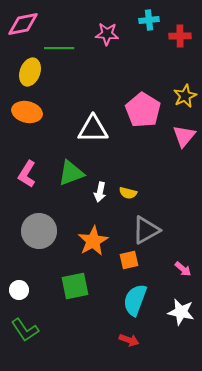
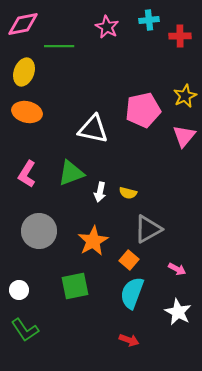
pink star: moved 7 px up; rotated 25 degrees clockwise
green line: moved 2 px up
yellow ellipse: moved 6 px left
pink pentagon: rotated 28 degrees clockwise
white triangle: rotated 12 degrees clockwise
gray triangle: moved 2 px right, 1 px up
orange square: rotated 36 degrees counterclockwise
pink arrow: moved 6 px left; rotated 12 degrees counterclockwise
cyan semicircle: moved 3 px left, 7 px up
white star: moved 3 px left; rotated 16 degrees clockwise
